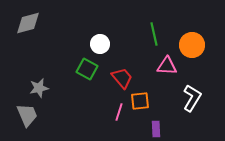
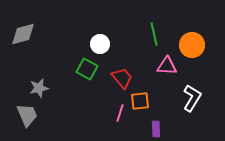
gray diamond: moved 5 px left, 11 px down
pink line: moved 1 px right, 1 px down
